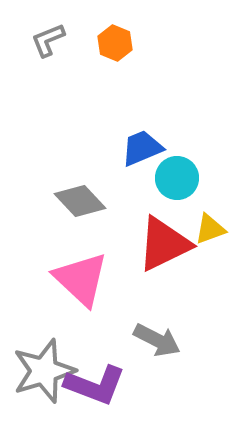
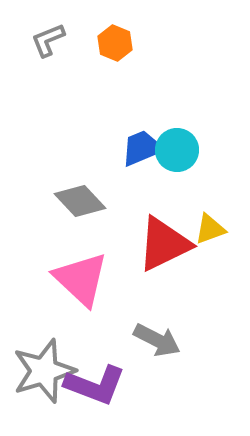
cyan circle: moved 28 px up
